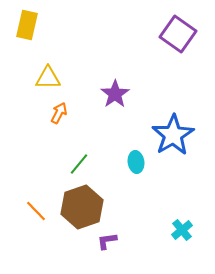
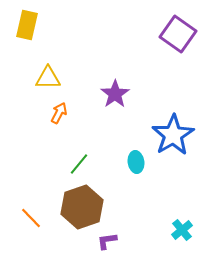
orange line: moved 5 px left, 7 px down
